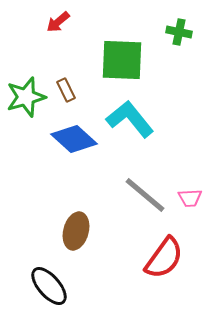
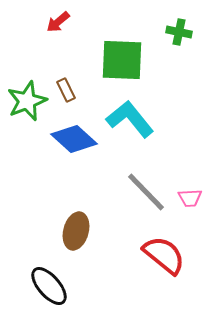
green star: moved 1 px right, 4 px down; rotated 6 degrees counterclockwise
gray line: moved 1 px right, 3 px up; rotated 6 degrees clockwise
red semicircle: moved 3 px up; rotated 87 degrees counterclockwise
